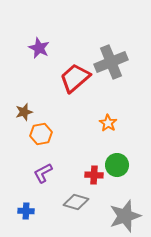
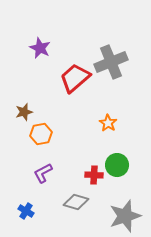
purple star: moved 1 px right
blue cross: rotated 28 degrees clockwise
